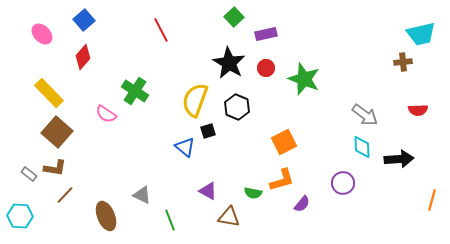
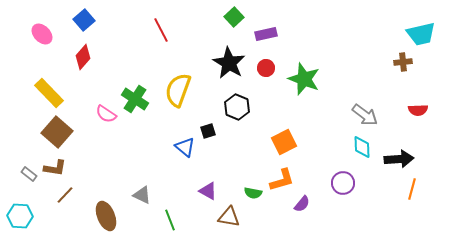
green cross: moved 8 px down
yellow semicircle: moved 17 px left, 10 px up
orange line: moved 20 px left, 11 px up
